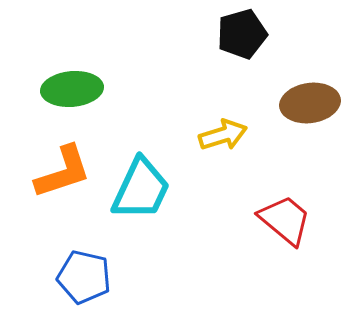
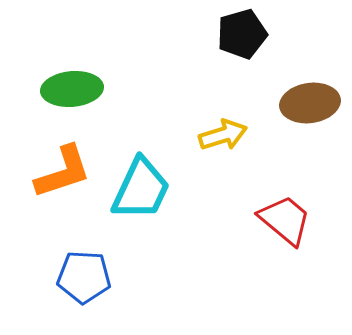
blue pentagon: rotated 10 degrees counterclockwise
